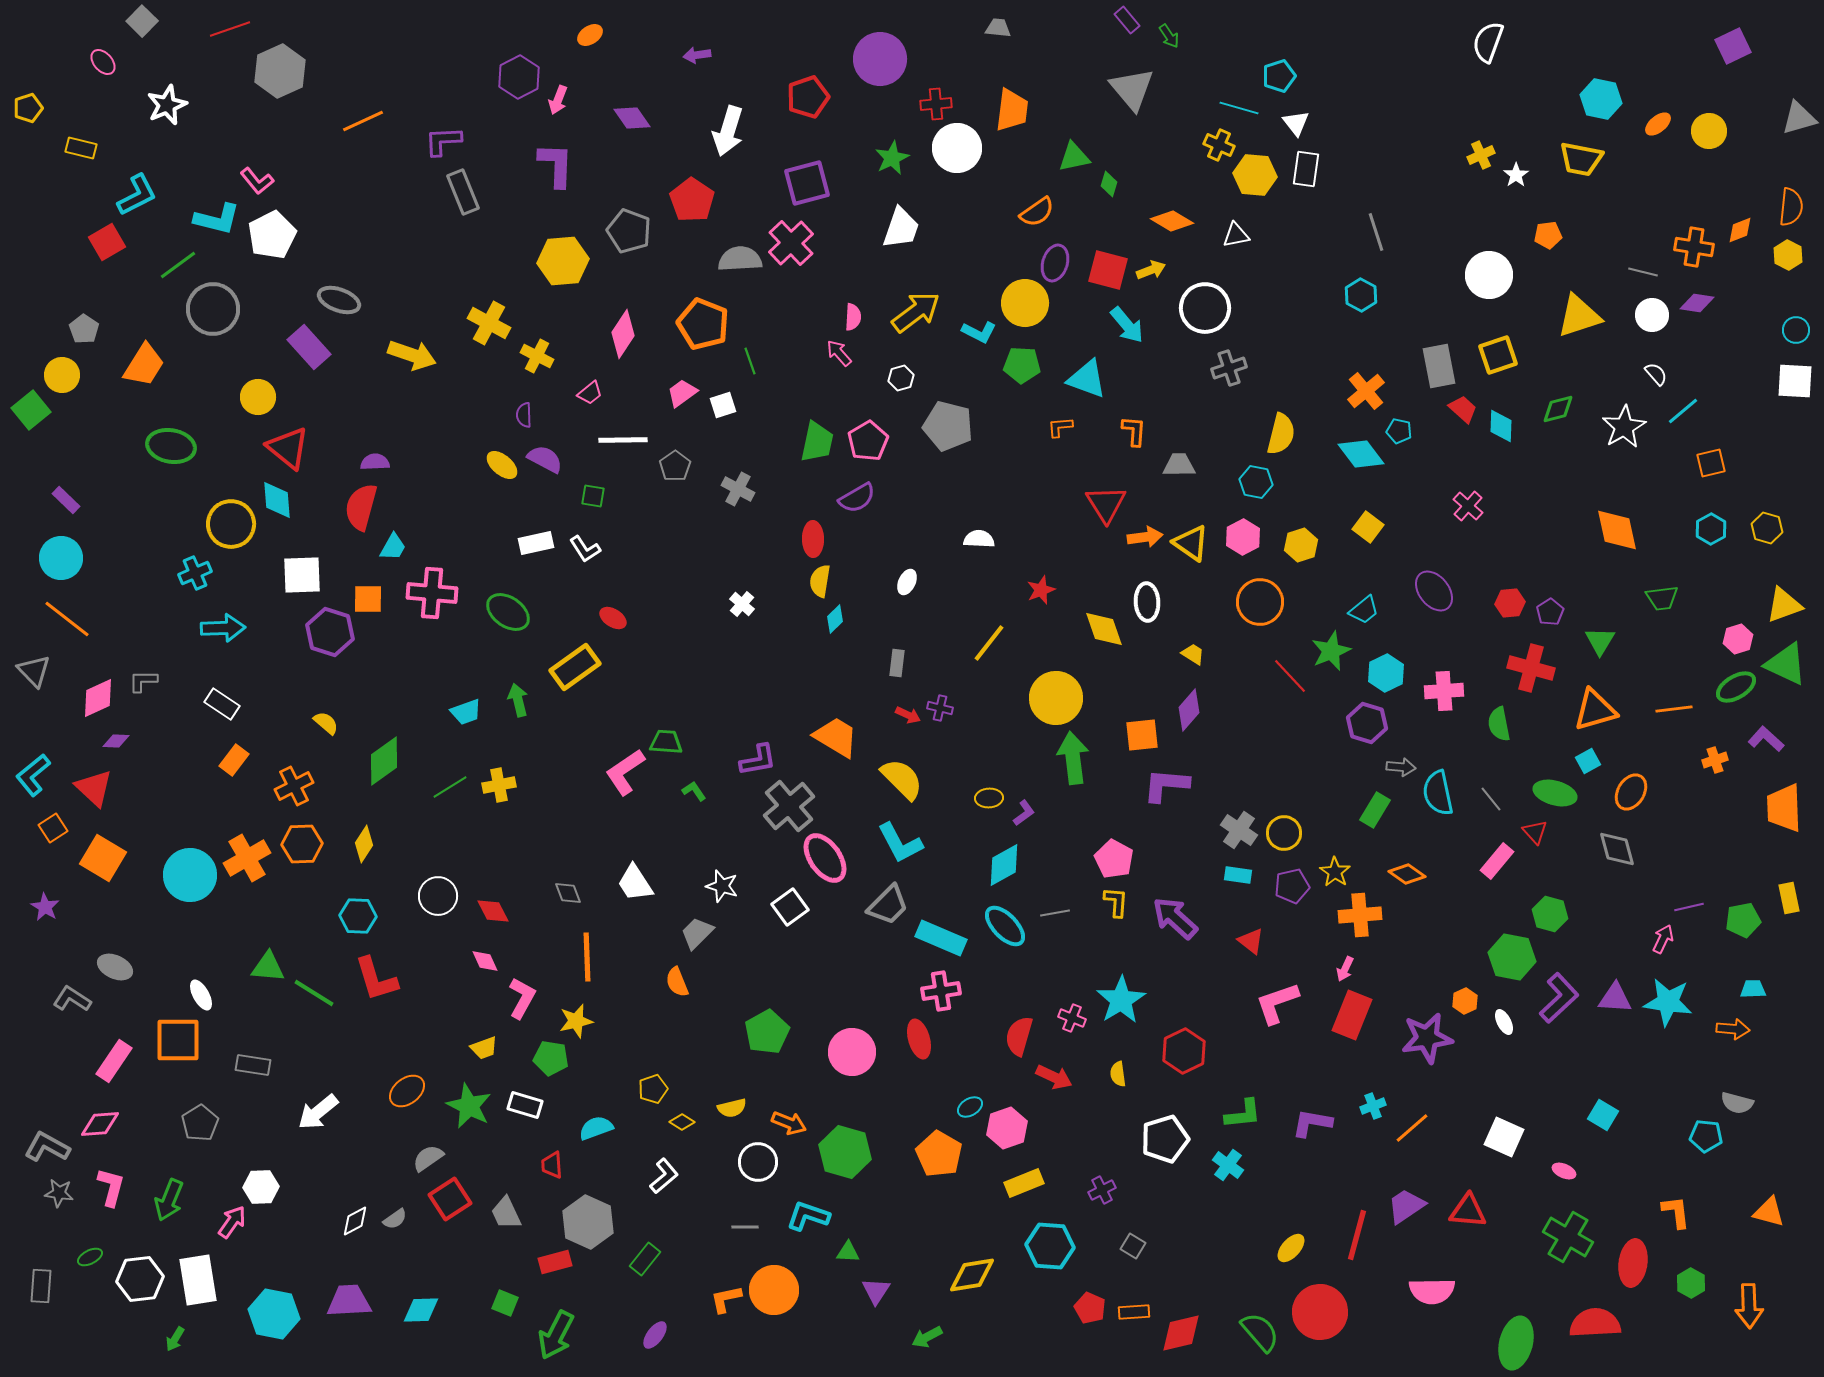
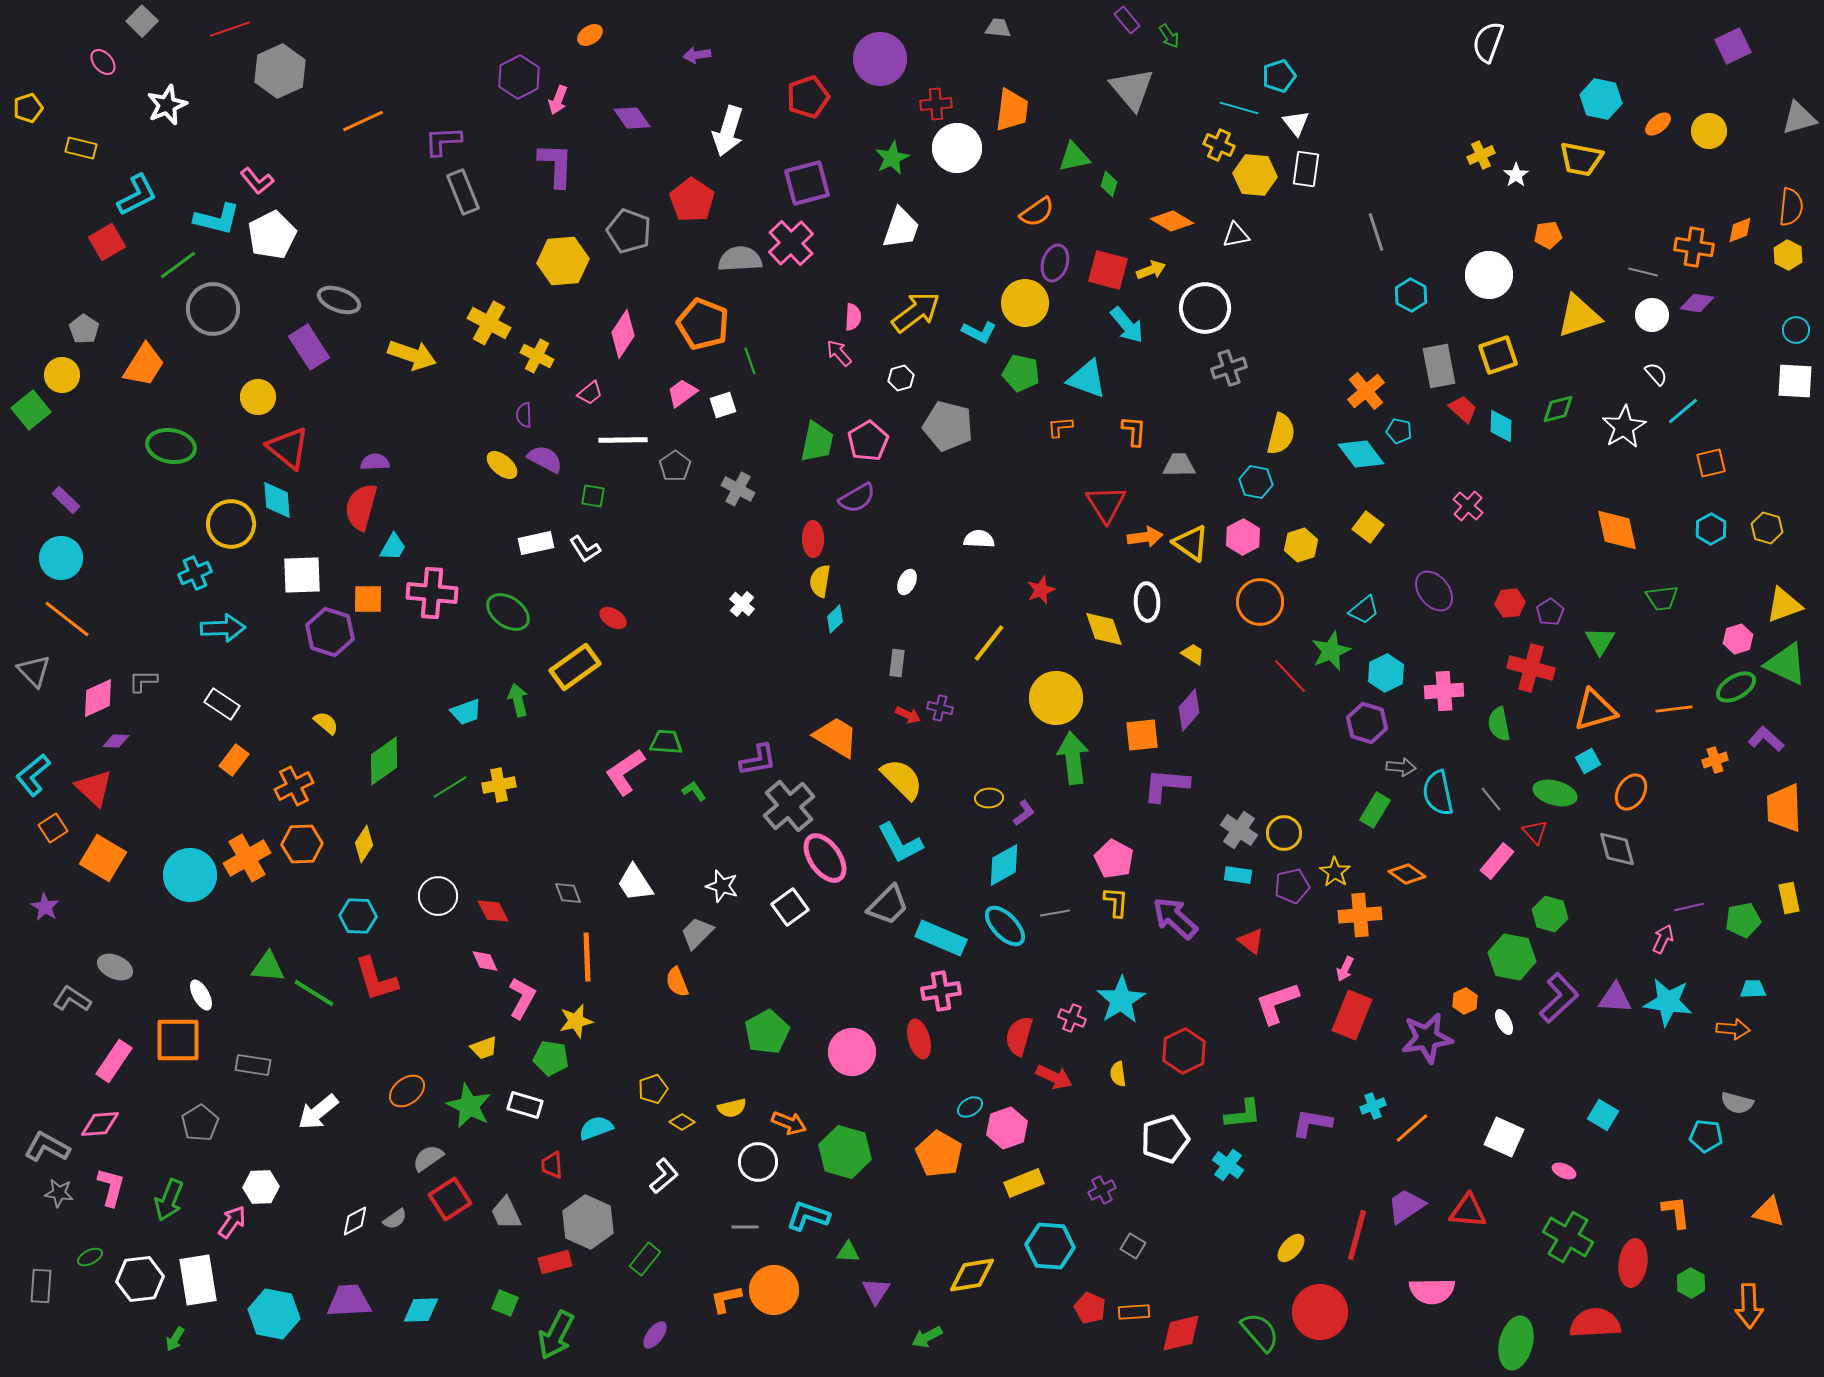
cyan hexagon at (1361, 295): moved 50 px right
purple rectangle at (309, 347): rotated 9 degrees clockwise
green pentagon at (1022, 365): moved 1 px left, 8 px down; rotated 9 degrees clockwise
